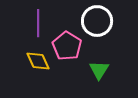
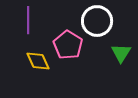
purple line: moved 10 px left, 3 px up
pink pentagon: moved 1 px right, 1 px up
green triangle: moved 22 px right, 17 px up
